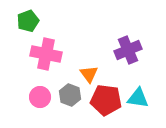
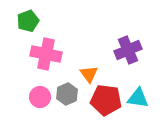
gray hexagon: moved 3 px left, 1 px up; rotated 15 degrees clockwise
